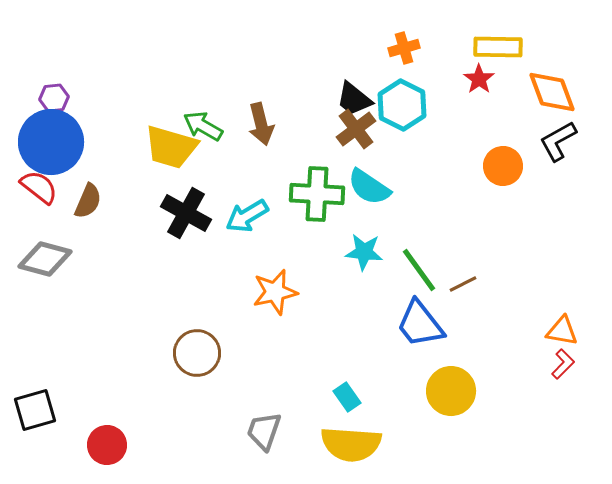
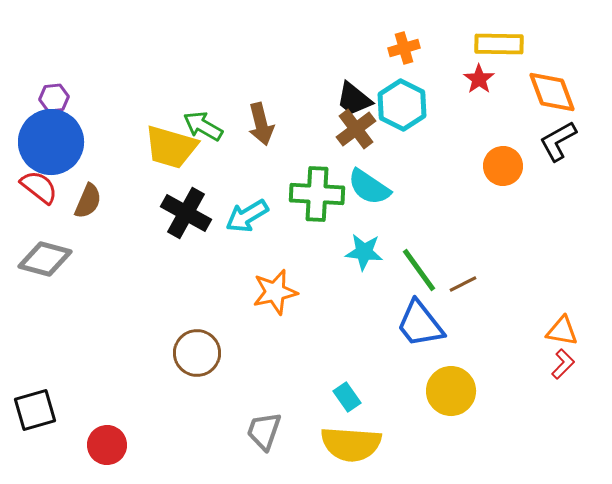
yellow rectangle: moved 1 px right, 3 px up
